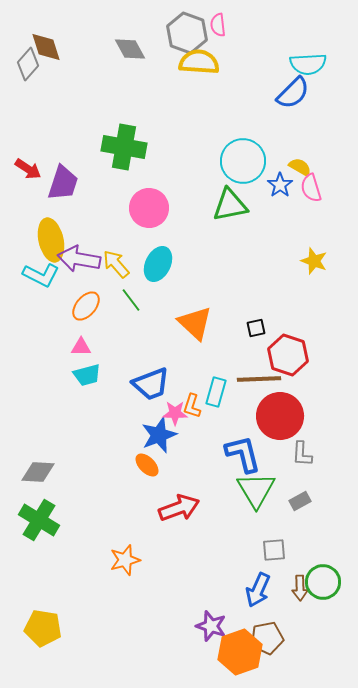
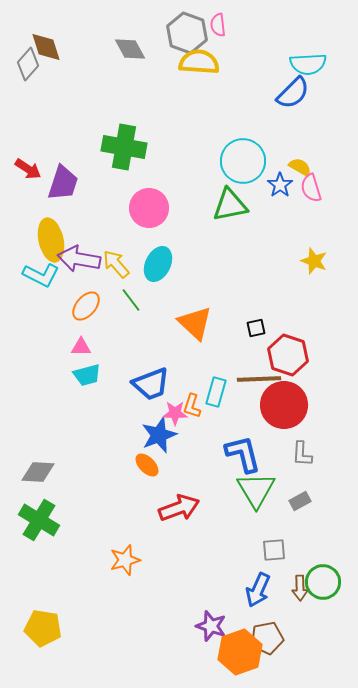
red circle at (280, 416): moved 4 px right, 11 px up
